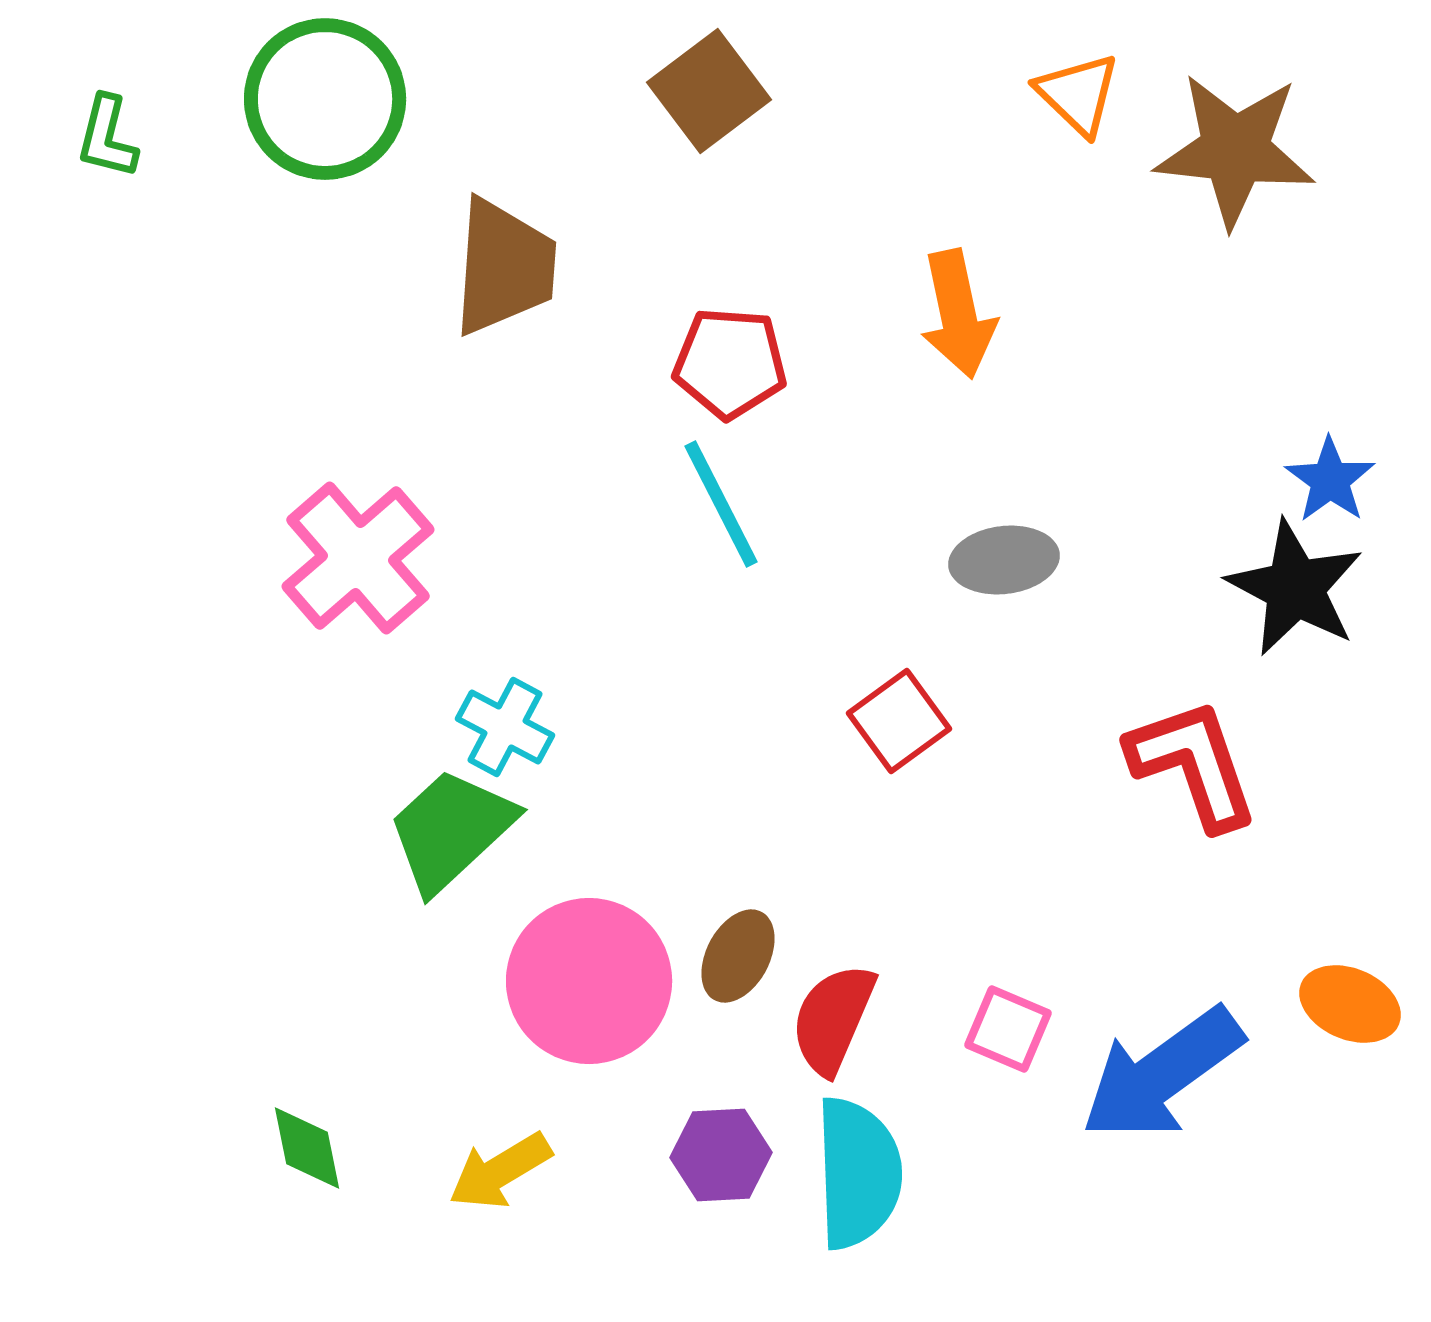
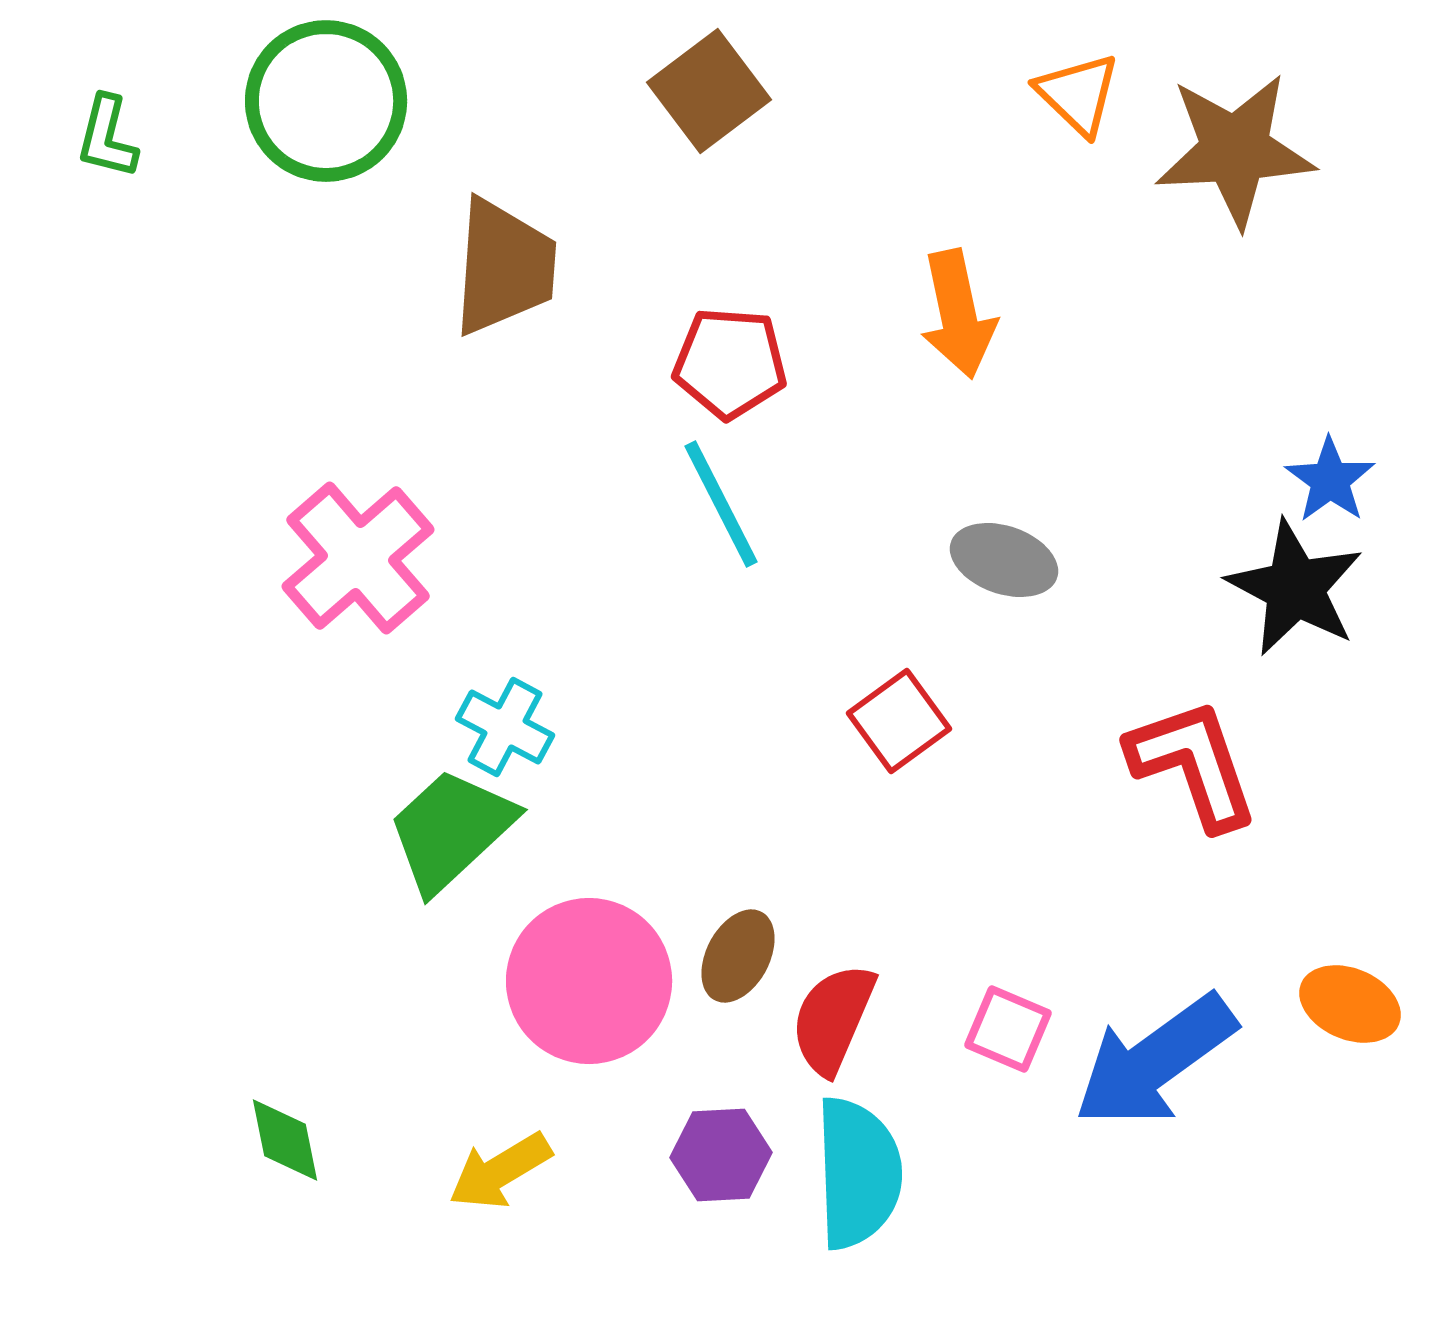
green circle: moved 1 px right, 2 px down
brown star: rotated 9 degrees counterclockwise
gray ellipse: rotated 26 degrees clockwise
blue arrow: moved 7 px left, 13 px up
green diamond: moved 22 px left, 8 px up
